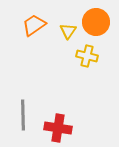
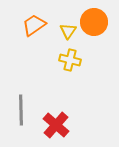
orange circle: moved 2 px left
yellow cross: moved 17 px left, 4 px down
gray line: moved 2 px left, 5 px up
red cross: moved 2 px left, 3 px up; rotated 32 degrees clockwise
